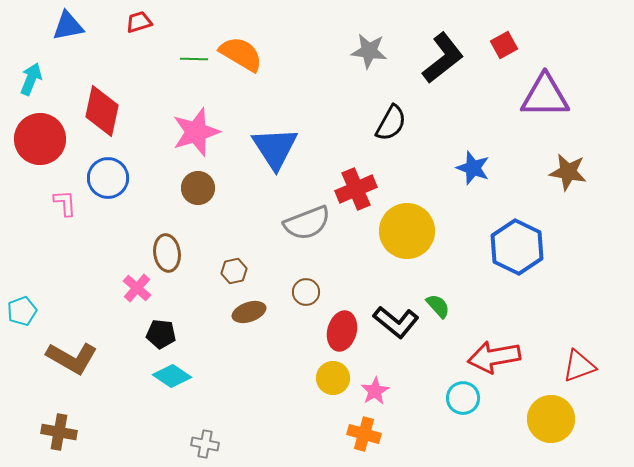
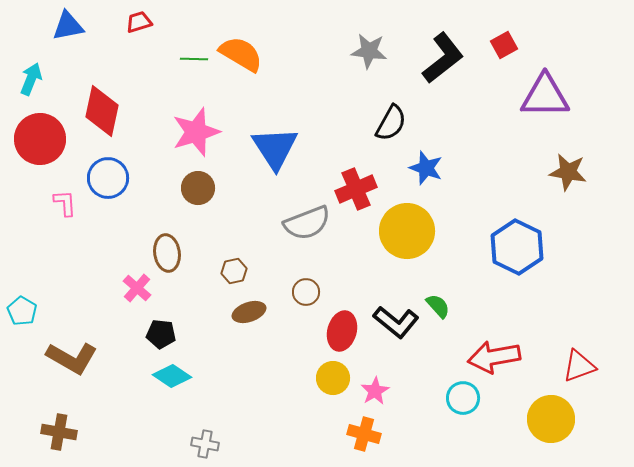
blue star at (473, 168): moved 47 px left
cyan pentagon at (22, 311): rotated 20 degrees counterclockwise
